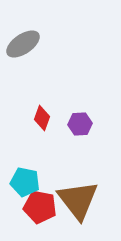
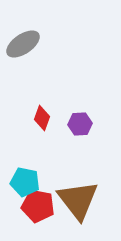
red pentagon: moved 2 px left, 1 px up
